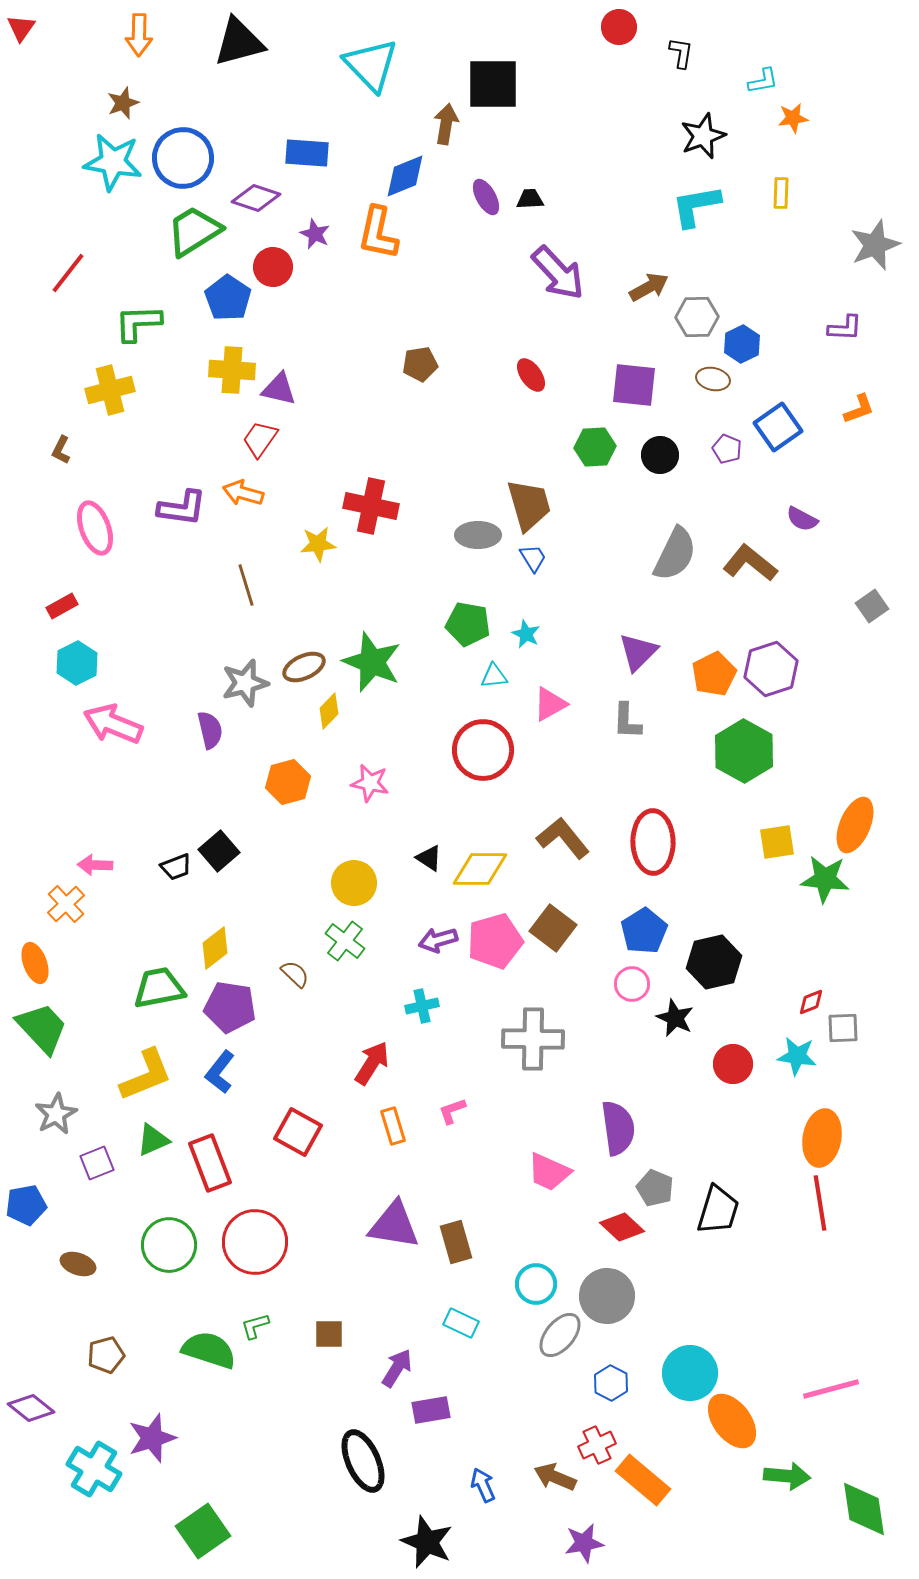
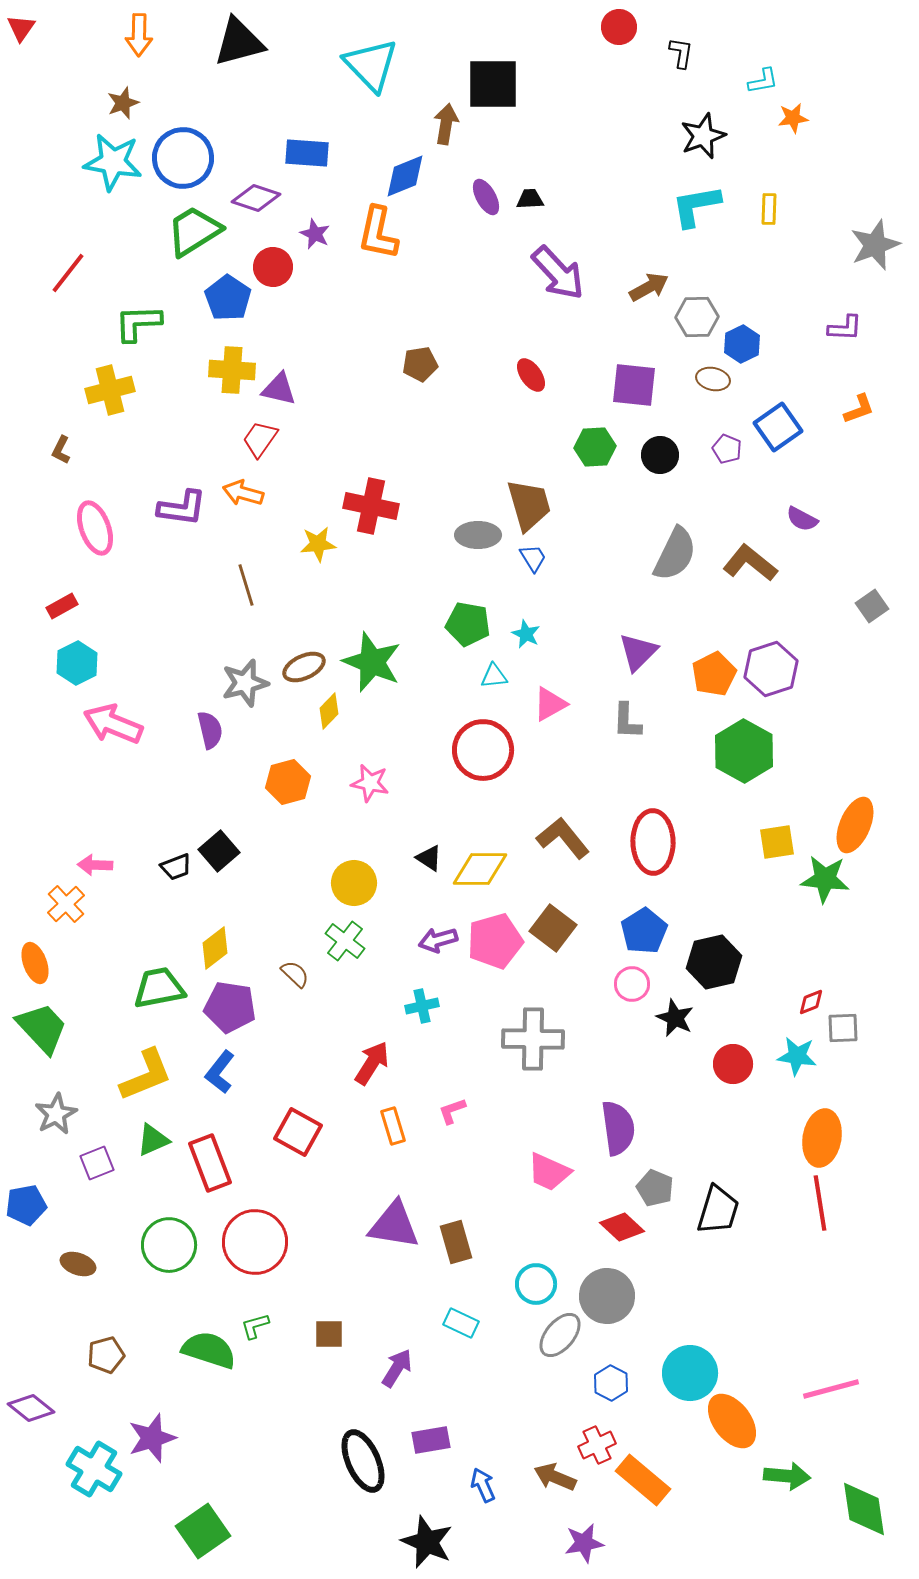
yellow rectangle at (781, 193): moved 12 px left, 16 px down
purple rectangle at (431, 1410): moved 30 px down
